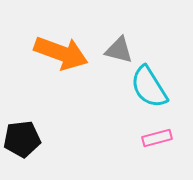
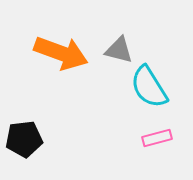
black pentagon: moved 2 px right
